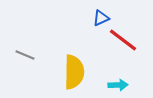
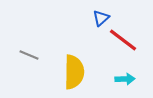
blue triangle: rotated 18 degrees counterclockwise
gray line: moved 4 px right
cyan arrow: moved 7 px right, 6 px up
